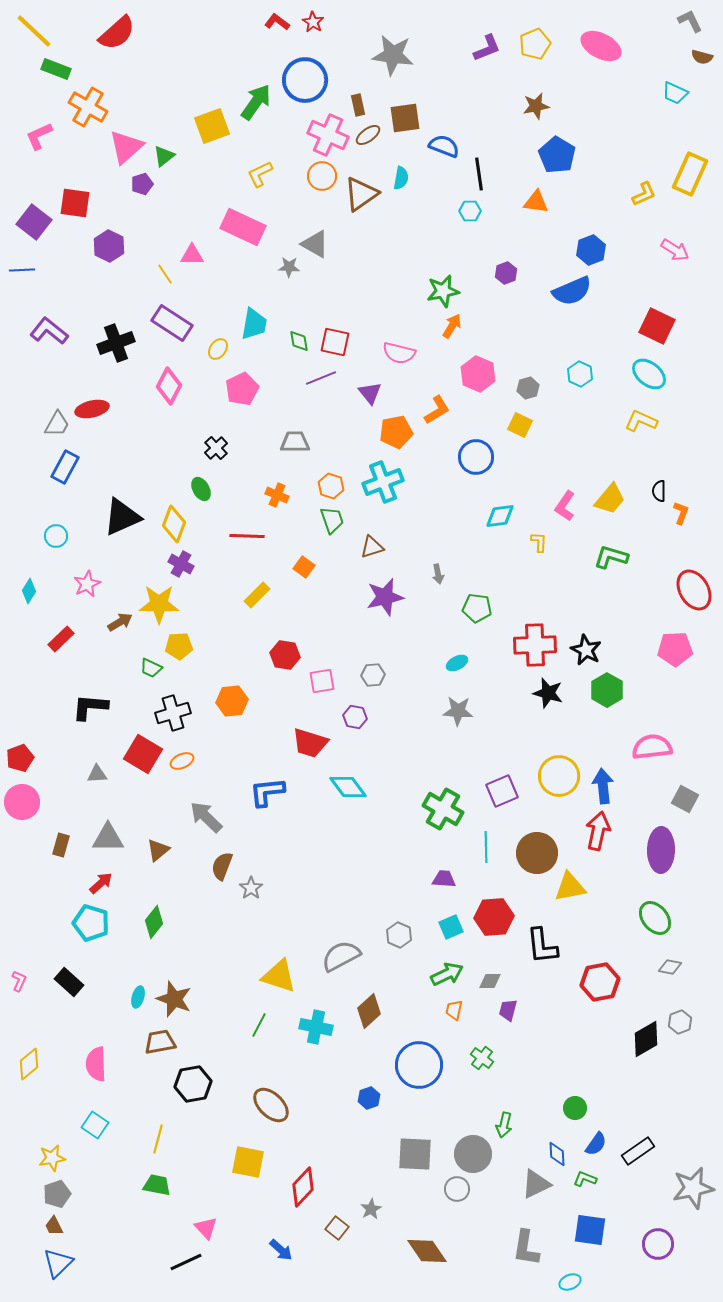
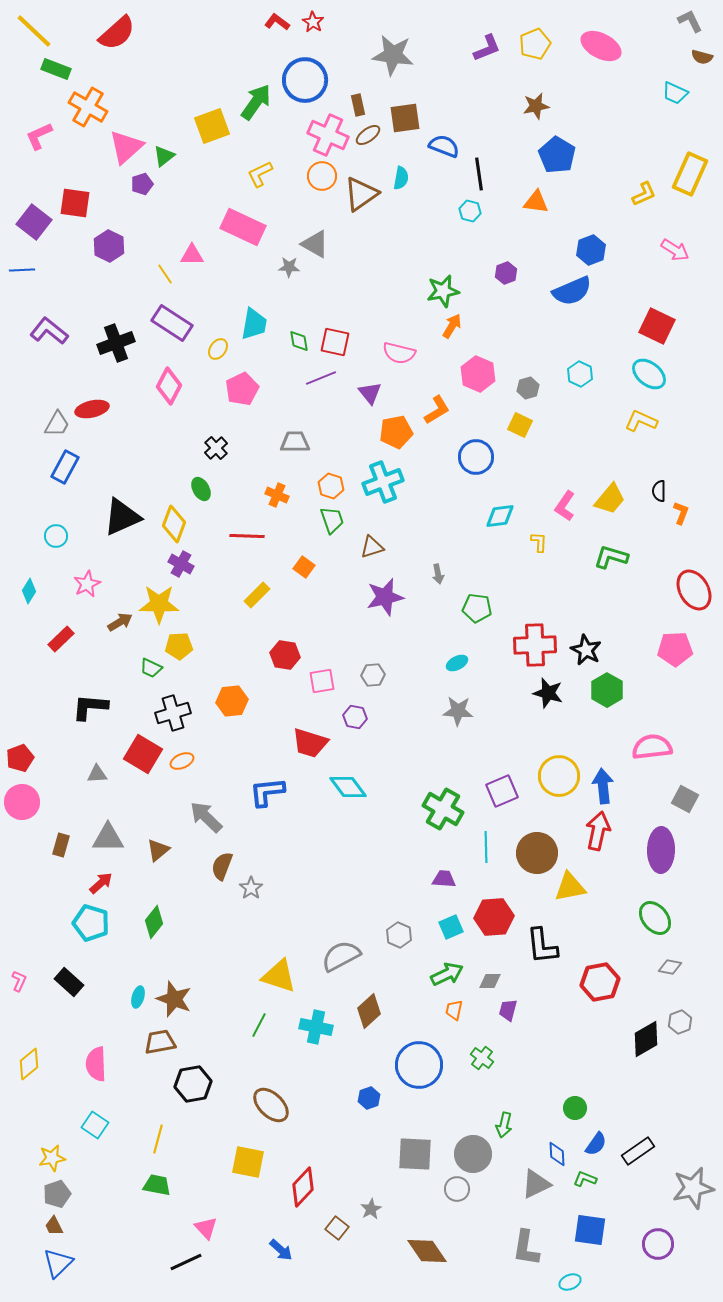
cyan hexagon at (470, 211): rotated 15 degrees clockwise
